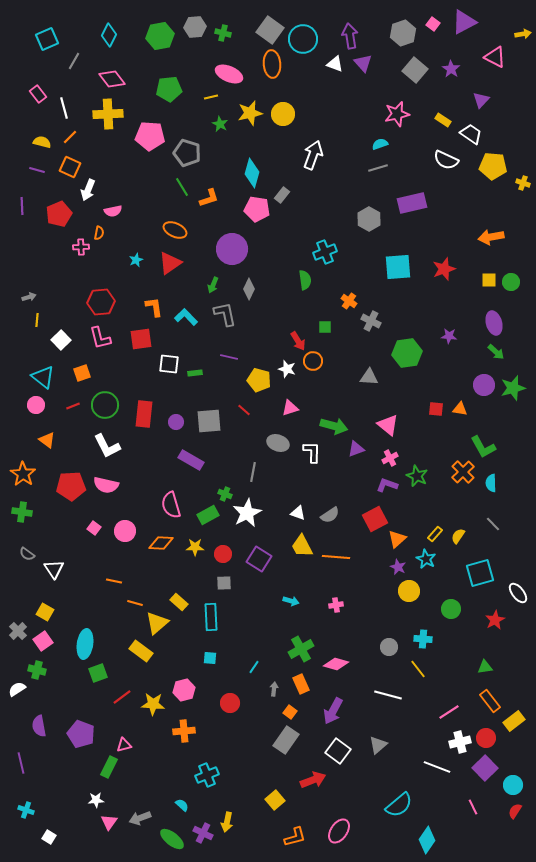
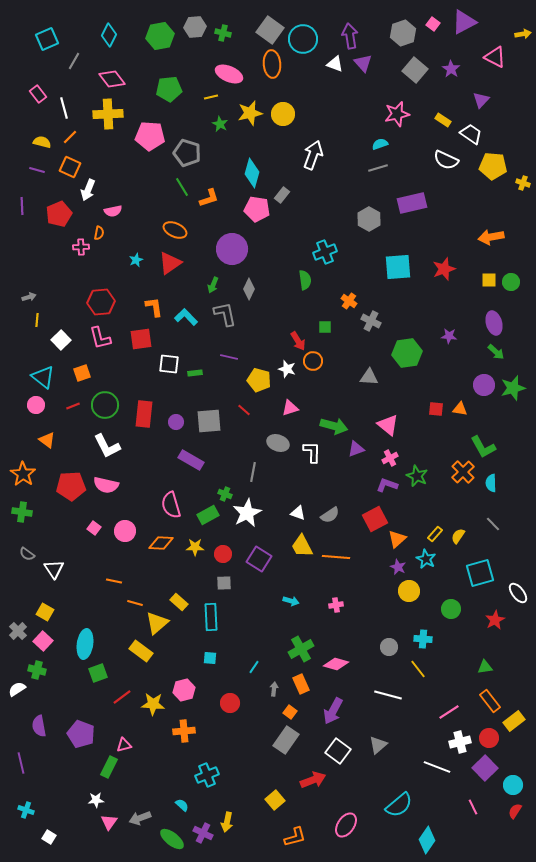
pink square at (43, 641): rotated 12 degrees counterclockwise
red circle at (486, 738): moved 3 px right
pink ellipse at (339, 831): moved 7 px right, 6 px up
